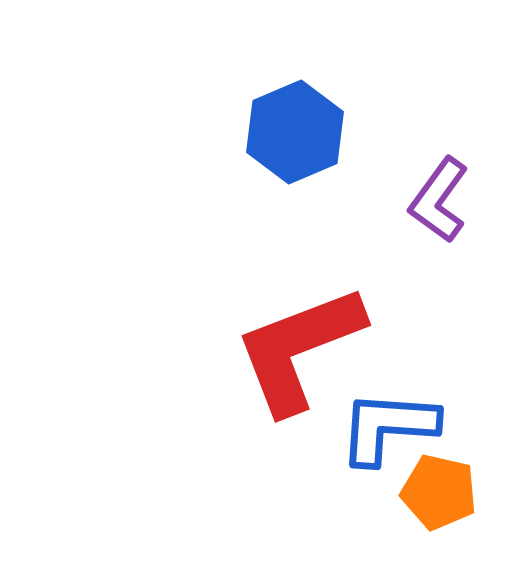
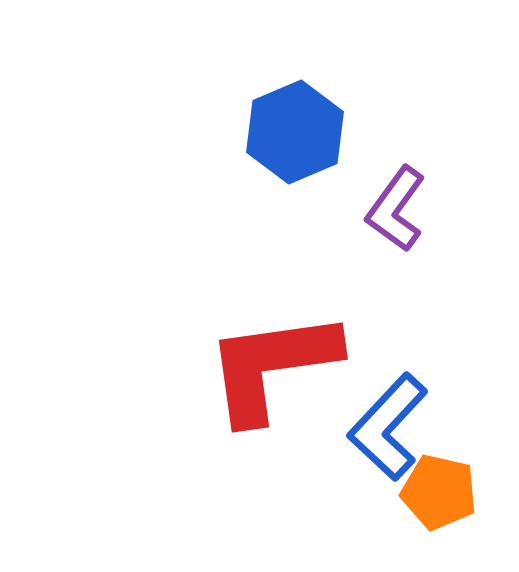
purple L-shape: moved 43 px left, 9 px down
red L-shape: moved 27 px left, 17 px down; rotated 13 degrees clockwise
blue L-shape: rotated 51 degrees counterclockwise
